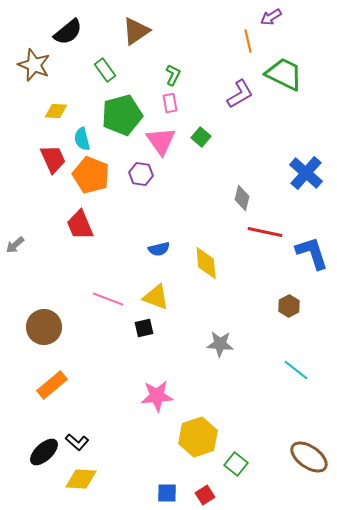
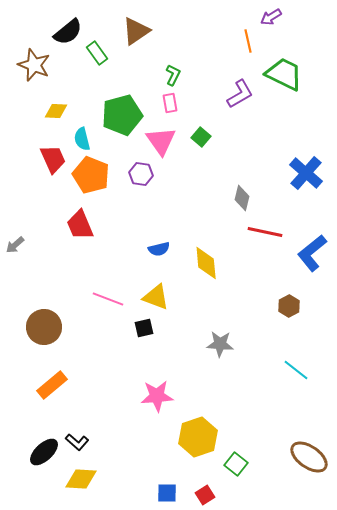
green rectangle at (105, 70): moved 8 px left, 17 px up
blue L-shape at (312, 253): rotated 111 degrees counterclockwise
